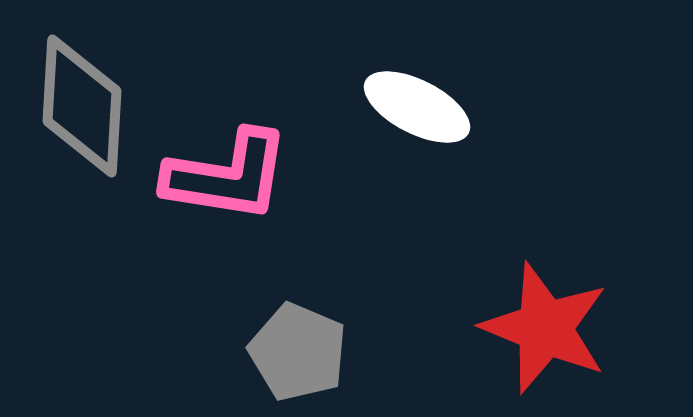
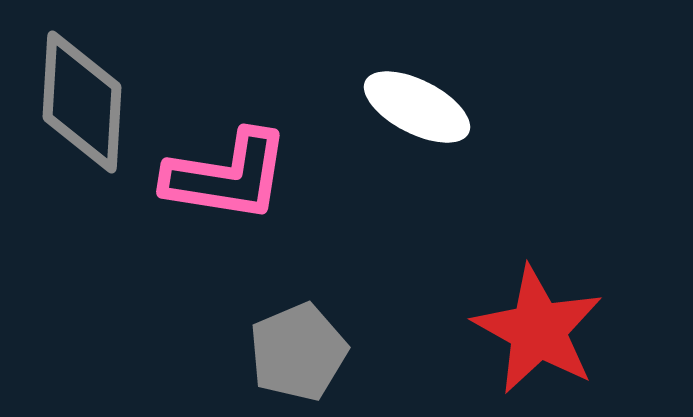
gray diamond: moved 4 px up
red star: moved 7 px left, 2 px down; rotated 7 degrees clockwise
gray pentagon: rotated 26 degrees clockwise
